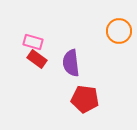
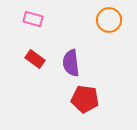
orange circle: moved 10 px left, 11 px up
pink rectangle: moved 23 px up
red rectangle: moved 2 px left
